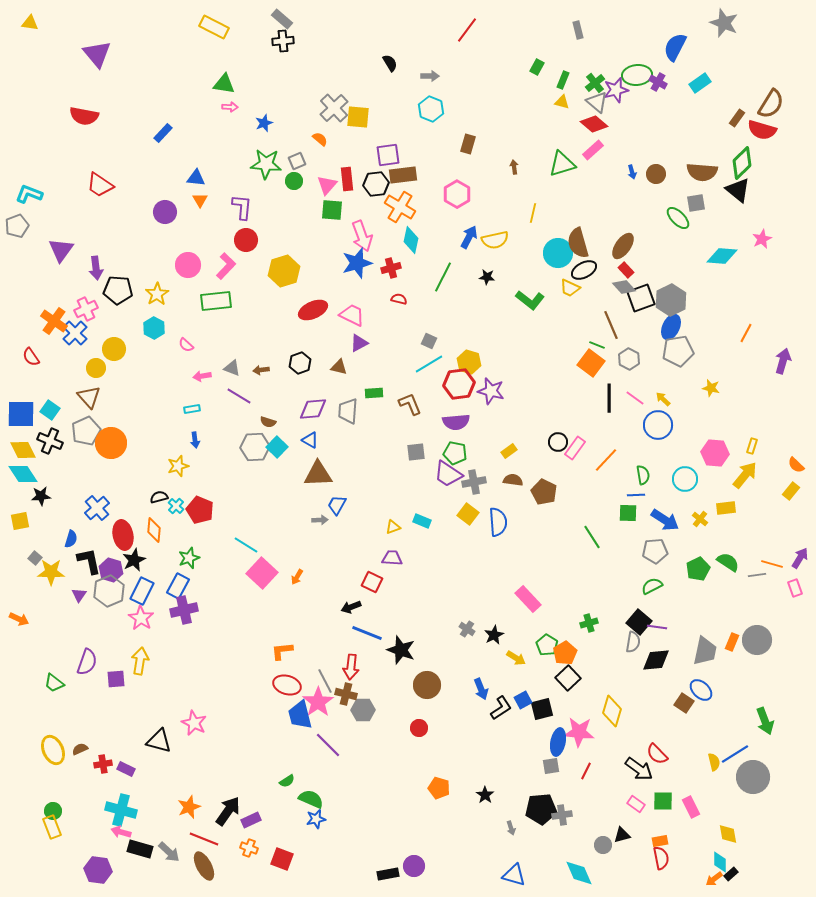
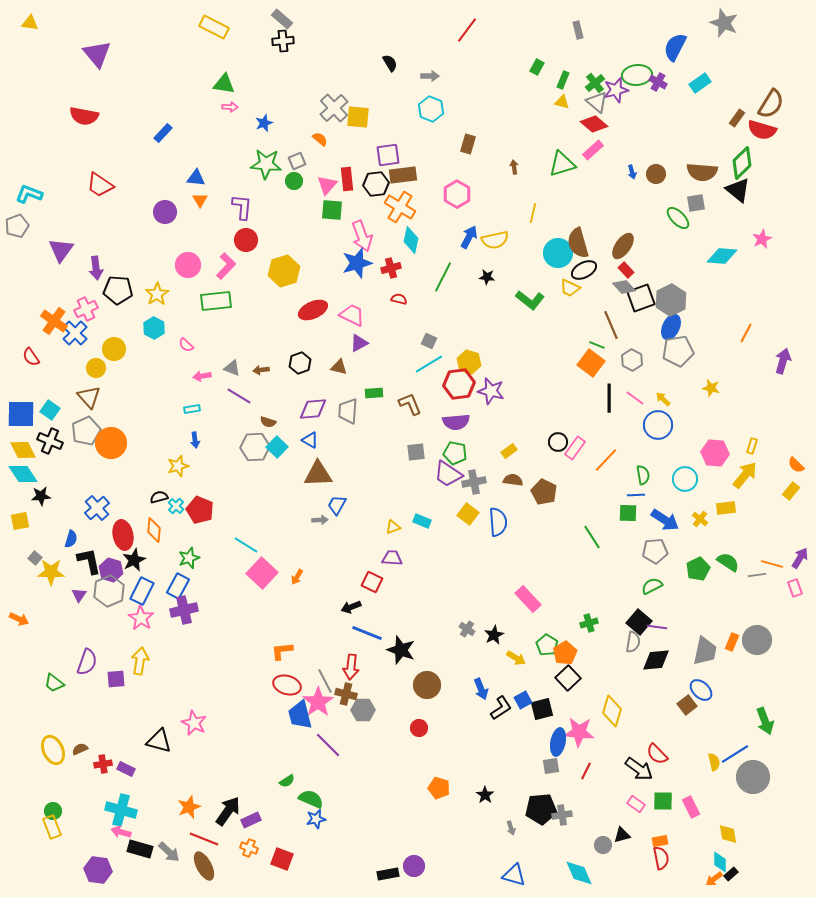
gray hexagon at (629, 359): moved 3 px right, 1 px down
brown square at (684, 703): moved 3 px right, 2 px down; rotated 18 degrees clockwise
